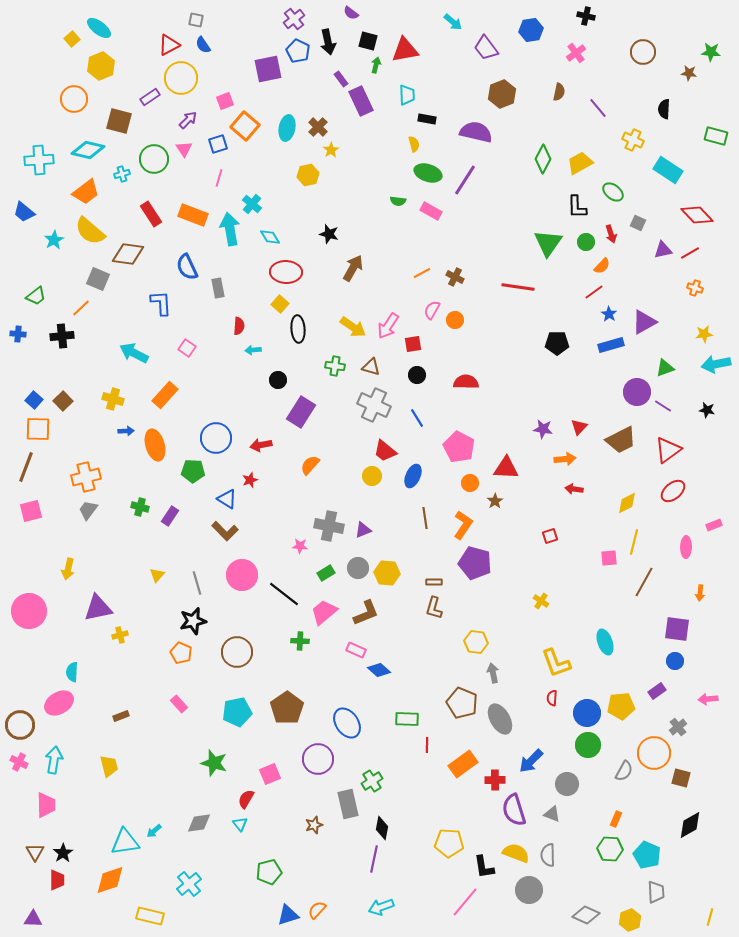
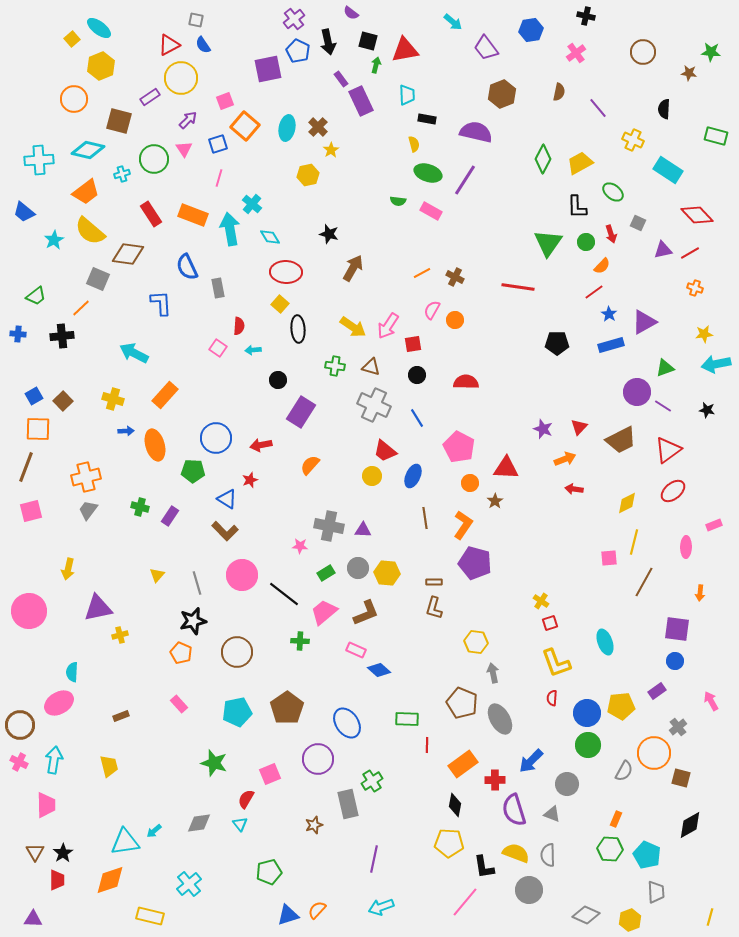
pink square at (187, 348): moved 31 px right
blue square at (34, 400): moved 4 px up; rotated 18 degrees clockwise
purple star at (543, 429): rotated 12 degrees clockwise
orange arrow at (565, 459): rotated 15 degrees counterclockwise
purple triangle at (363, 530): rotated 24 degrees clockwise
red square at (550, 536): moved 87 px down
pink arrow at (708, 699): moved 3 px right, 2 px down; rotated 66 degrees clockwise
black diamond at (382, 828): moved 73 px right, 23 px up
